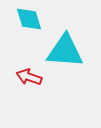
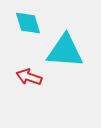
cyan diamond: moved 1 px left, 4 px down
